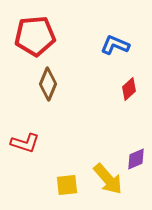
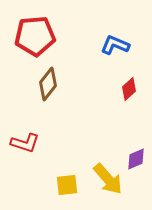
brown diamond: rotated 16 degrees clockwise
